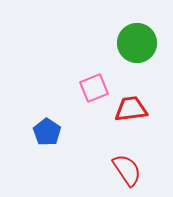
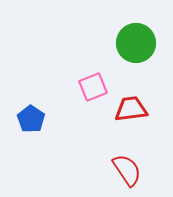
green circle: moved 1 px left
pink square: moved 1 px left, 1 px up
blue pentagon: moved 16 px left, 13 px up
